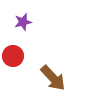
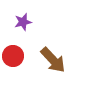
brown arrow: moved 18 px up
